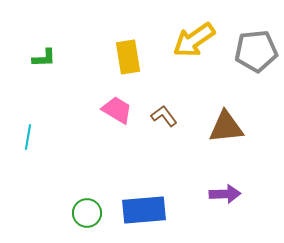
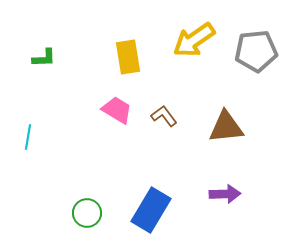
blue rectangle: moved 7 px right; rotated 54 degrees counterclockwise
